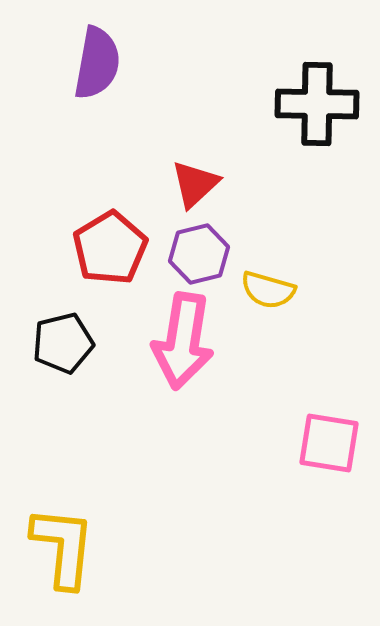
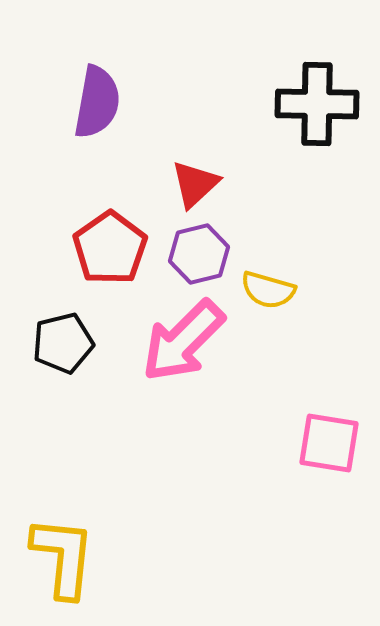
purple semicircle: moved 39 px down
red pentagon: rotated 4 degrees counterclockwise
pink arrow: rotated 36 degrees clockwise
yellow L-shape: moved 10 px down
